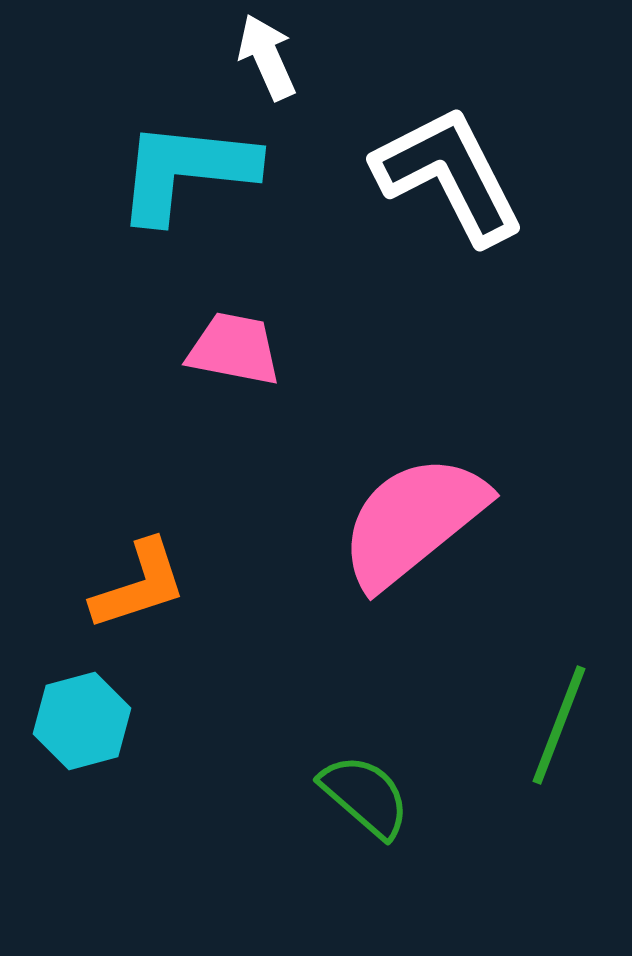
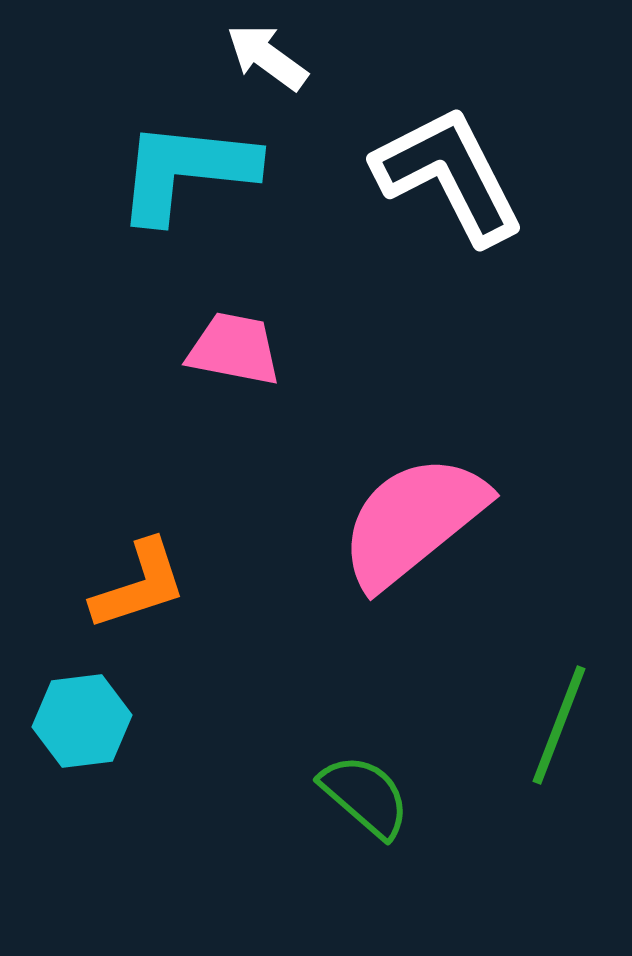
white arrow: rotated 30 degrees counterclockwise
cyan hexagon: rotated 8 degrees clockwise
